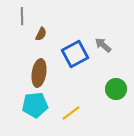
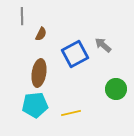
yellow line: rotated 24 degrees clockwise
